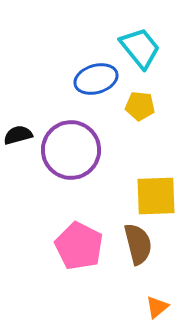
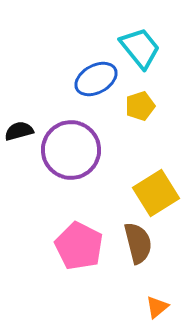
blue ellipse: rotated 12 degrees counterclockwise
yellow pentagon: rotated 24 degrees counterclockwise
black semicircle: moved 1 px right, 4 px up
yellow square: moved 3 px up; rotated 30 degrees counterclockwise
brown semicircle: moved 1 px up
